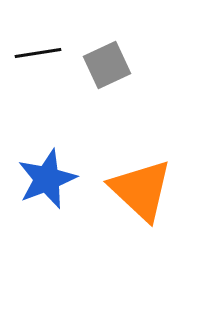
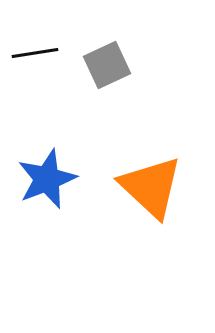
black line: moved 3 px left
orange triangle: moved 10 px right, 3 px up
